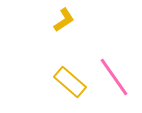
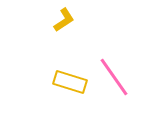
yellow rectangle: rotated 24 degrees counterclockwise
